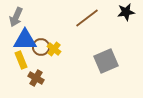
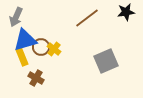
blue triangle: rotated 15 degrees counterclockwise
yellow rectangle: moved 1 px right, 3 px up
